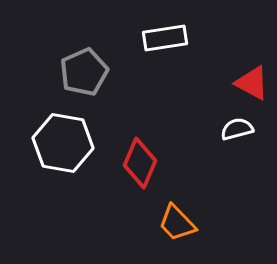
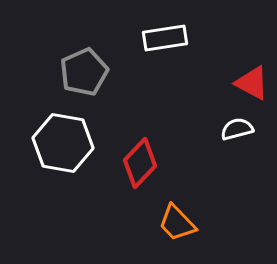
red diamond: rotated 21 degrees clockwise
